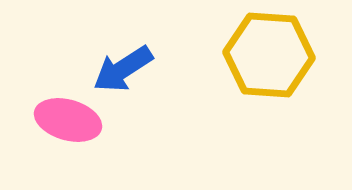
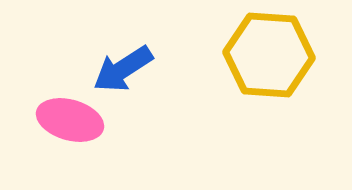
pink ellipse: moved 2 px right
